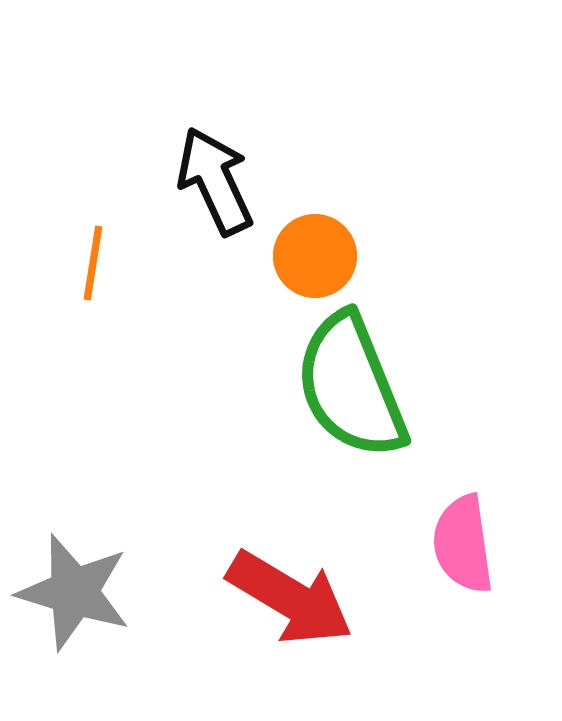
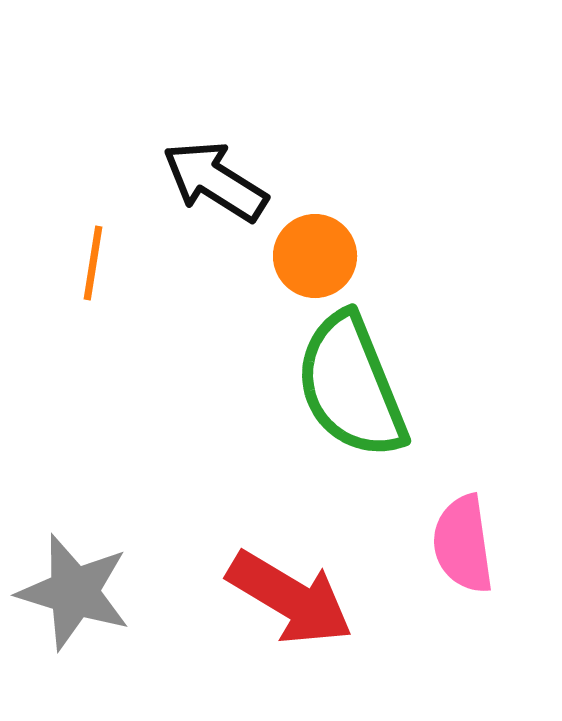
black arrow: rotated 33 degrees counterclockwise
